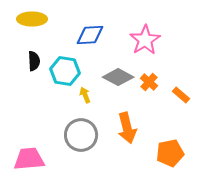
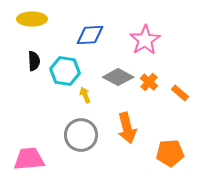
orange rectangle: moved 1 px left, 2 px up
orange pentagon: rotated 8 degrees clockwise
